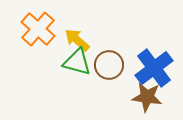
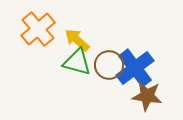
orange cross: rotated 8 degrees clockwise
blue cross: moved 19 px left
brown star: moved 1 px up
